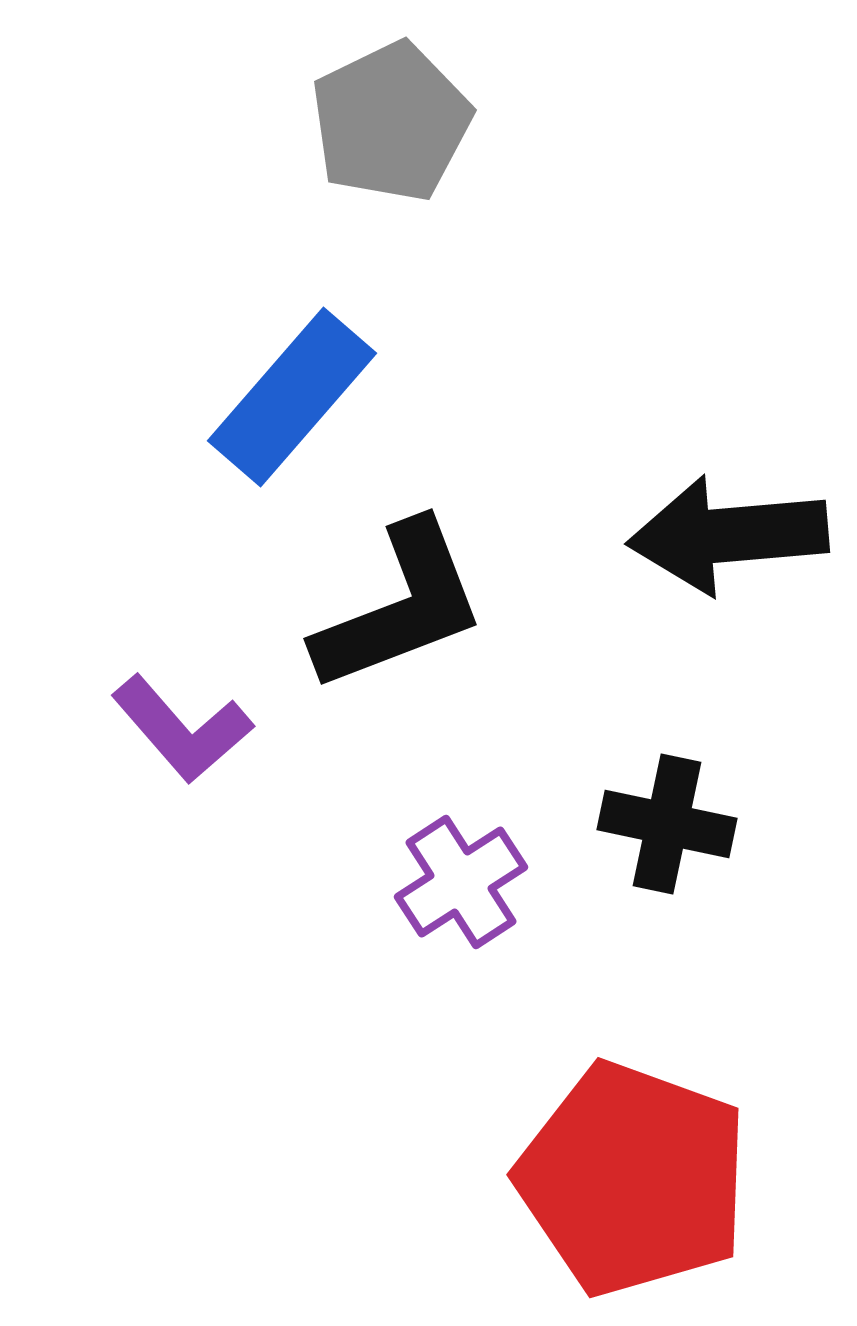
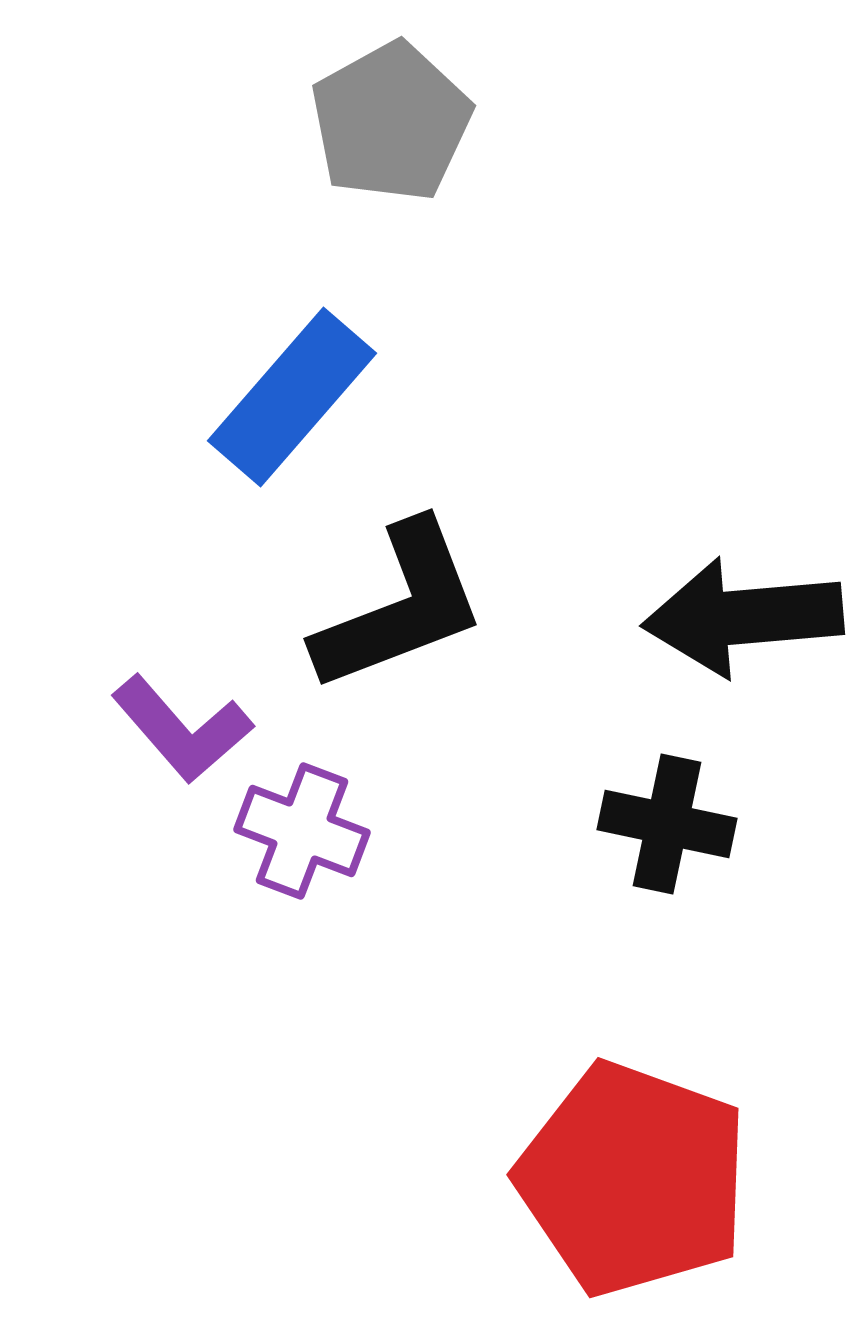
gray pentagon: rotated 3 degrees counterclockwise
black arrow: moved 15 px right, 82 px down
purple cross: moved 159 px left, 51 px up; rotated 36 degrees counterclockwise
